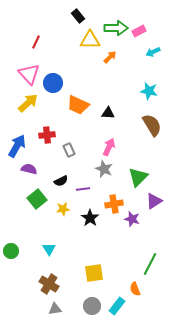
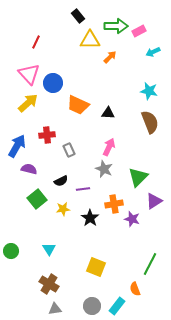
green arrow: moved 2 px up
brown semicircle: moved 2 px left, 3 px up; rotated 10 degrees clockwise
yellow square: moved 2 px right, 6 px up; rotated 30 degrees clockwise
